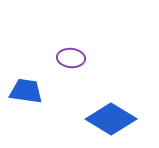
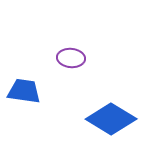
blue trapezoid: moved 2 px left
